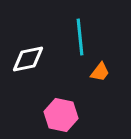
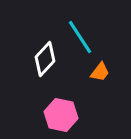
cyan line: rotated 27 degrees counterclockwise
white diamond: moved 17 px right; rotated 36 degrees counterclockwise
